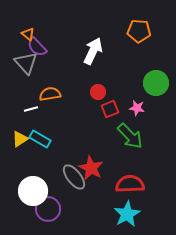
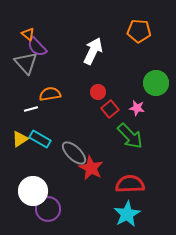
red square: rotated 18 degrees counterclockwise
gray ellipse: moved 24 px up; rotated 8 degrees counterclockwise
